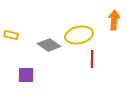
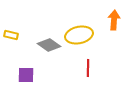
red line: moved 4 px left, 9 px down
